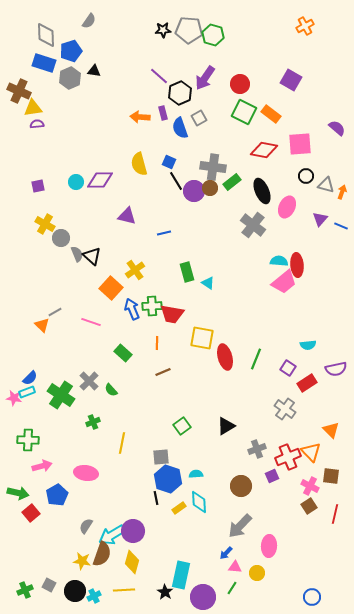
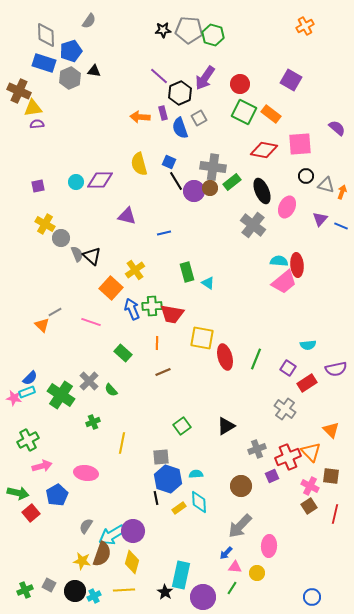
green cross at (28, 440): rotated 30 degrees counterclockwise
